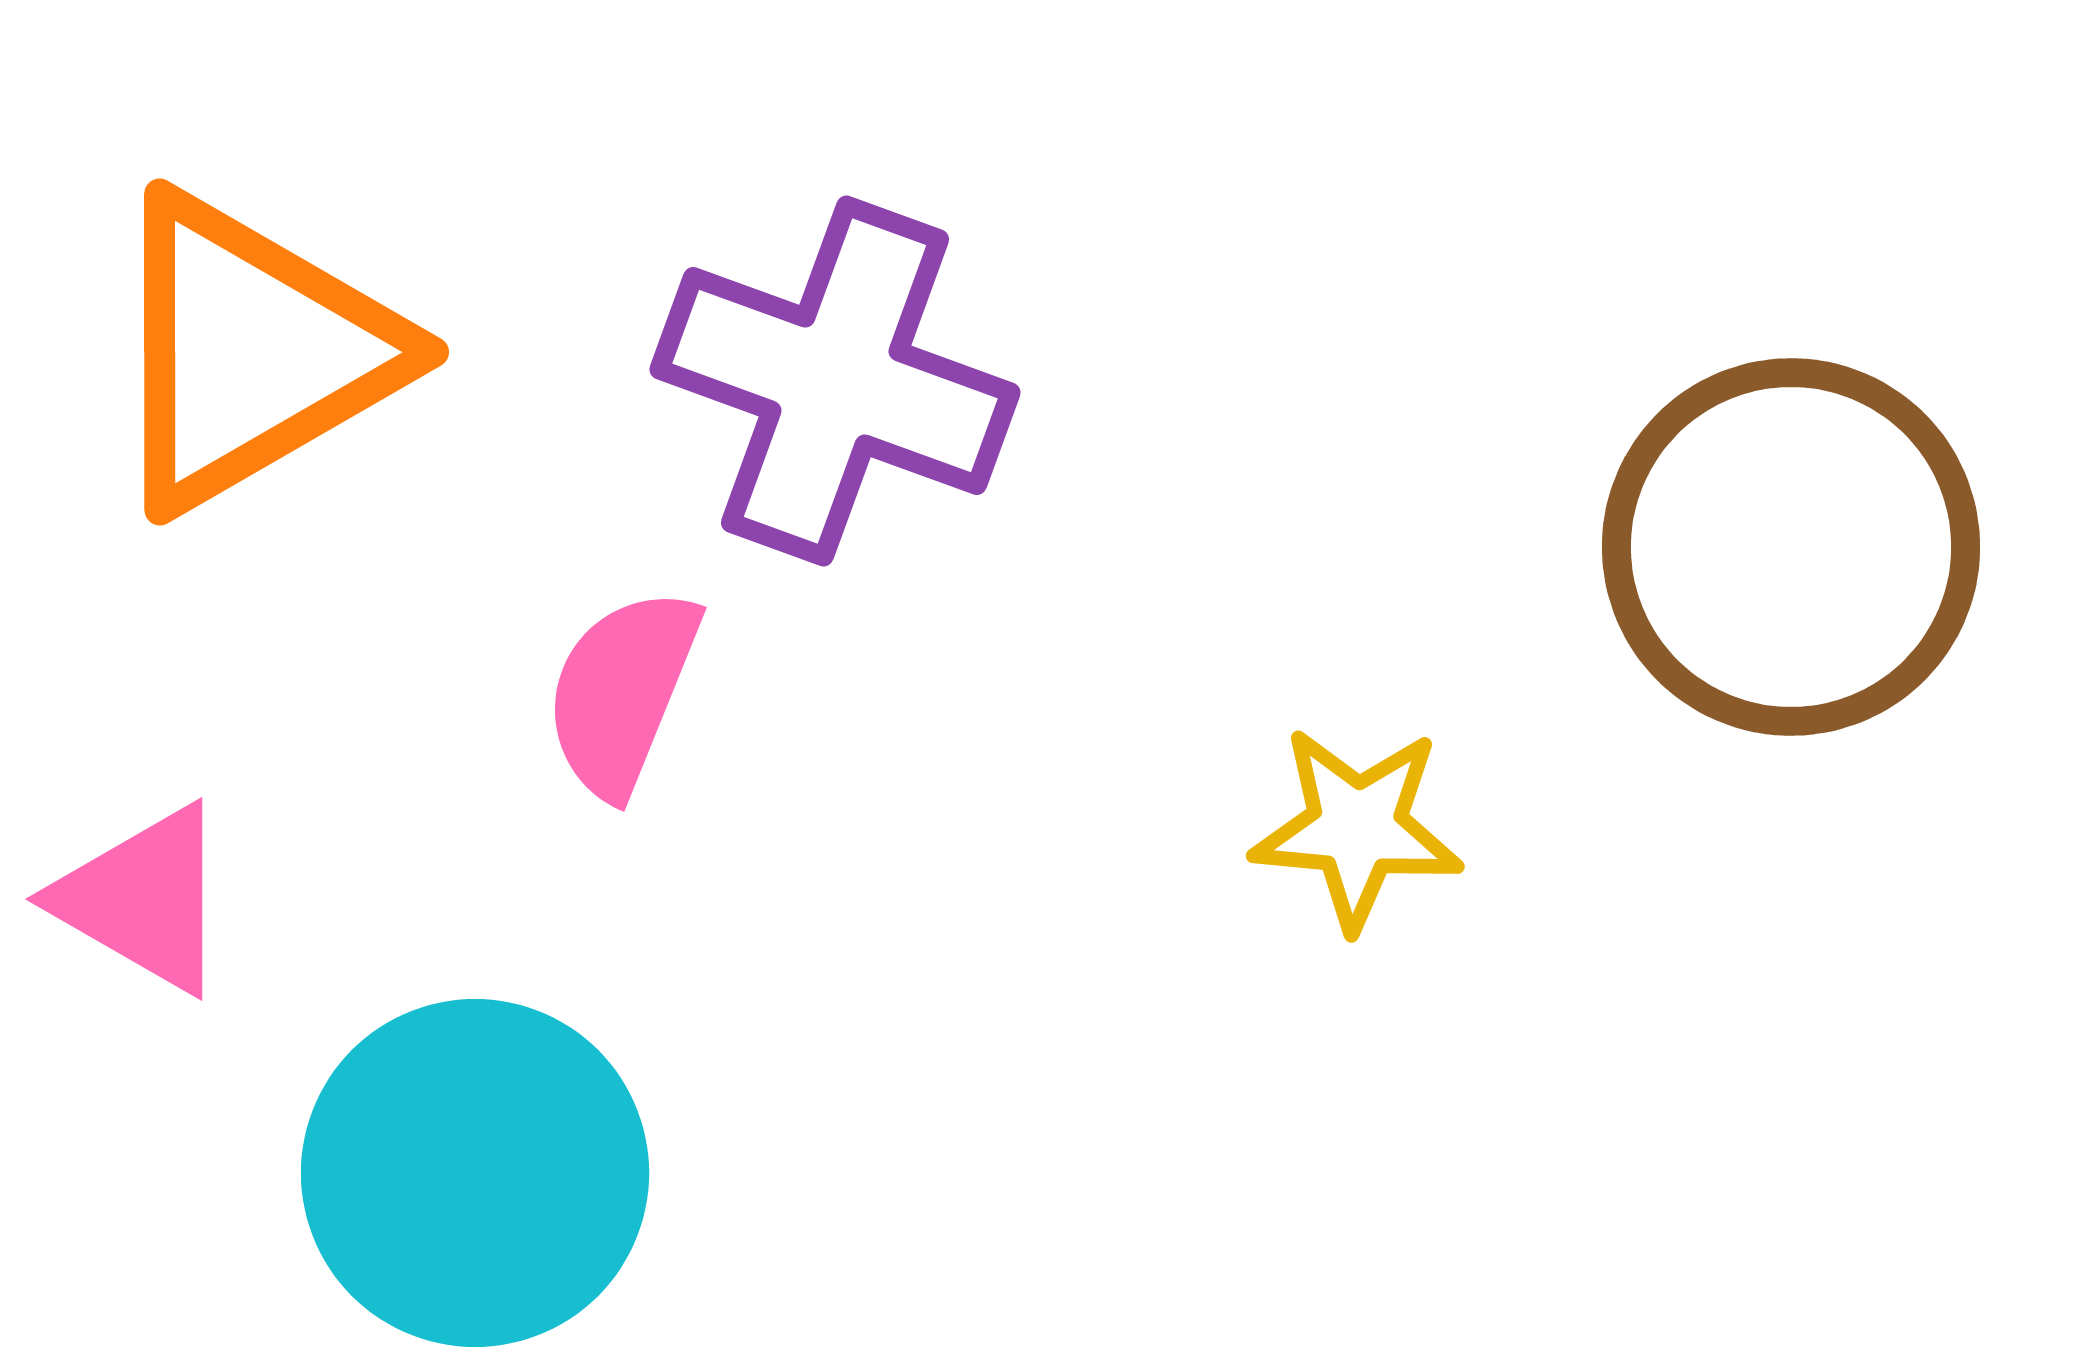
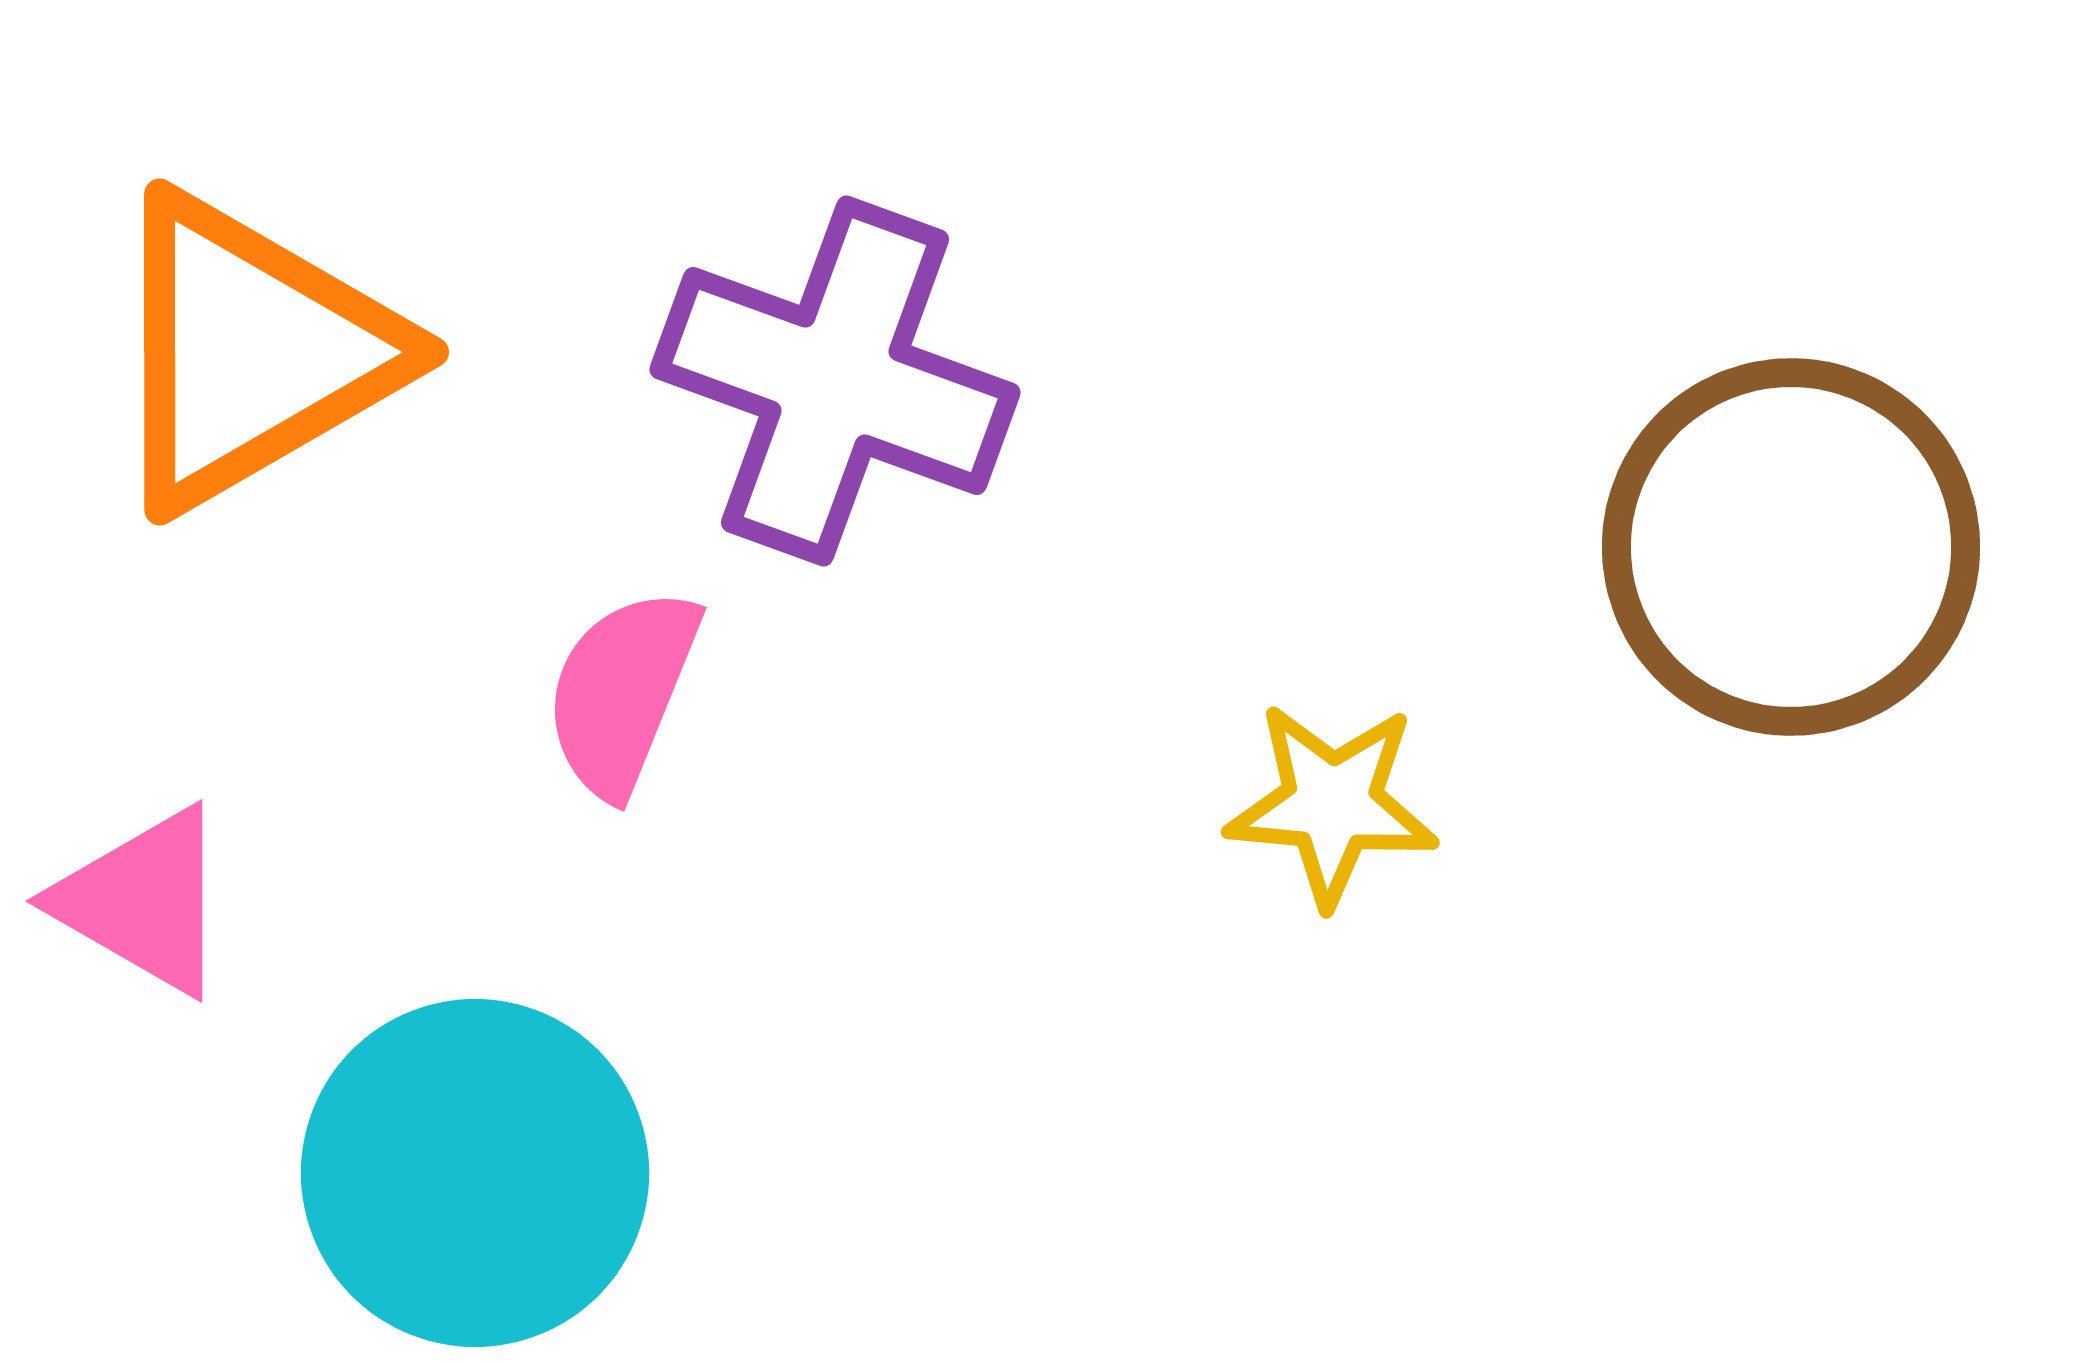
yellow star: moved 25 px left, 24 px up
pink triangle: moved 2 px down
